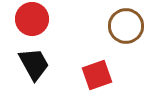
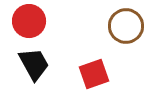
red circle: moved 3 px left, 2 px down
red square: moved 3 px left, 1 px up
